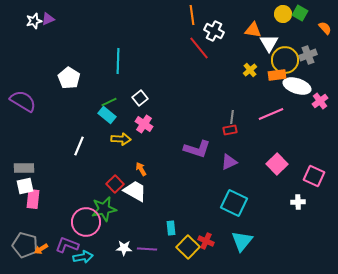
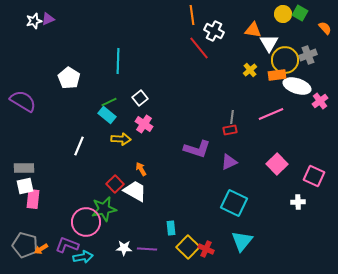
red cross at (206, 241): moved 8 px down
